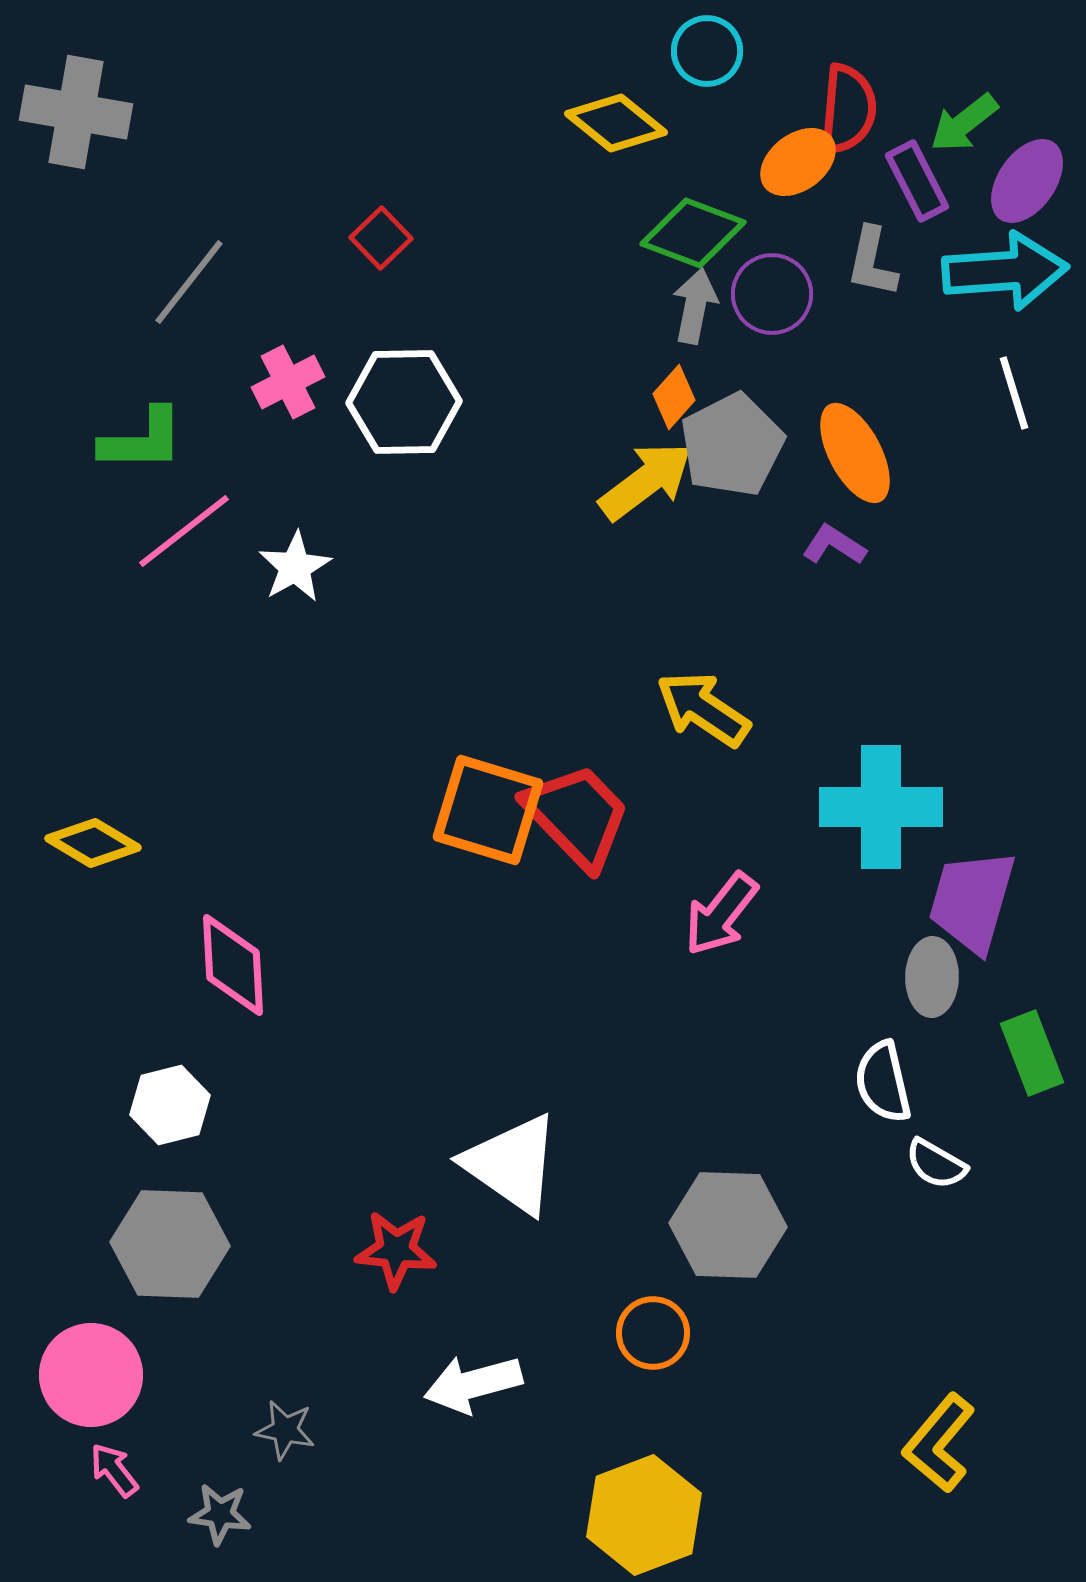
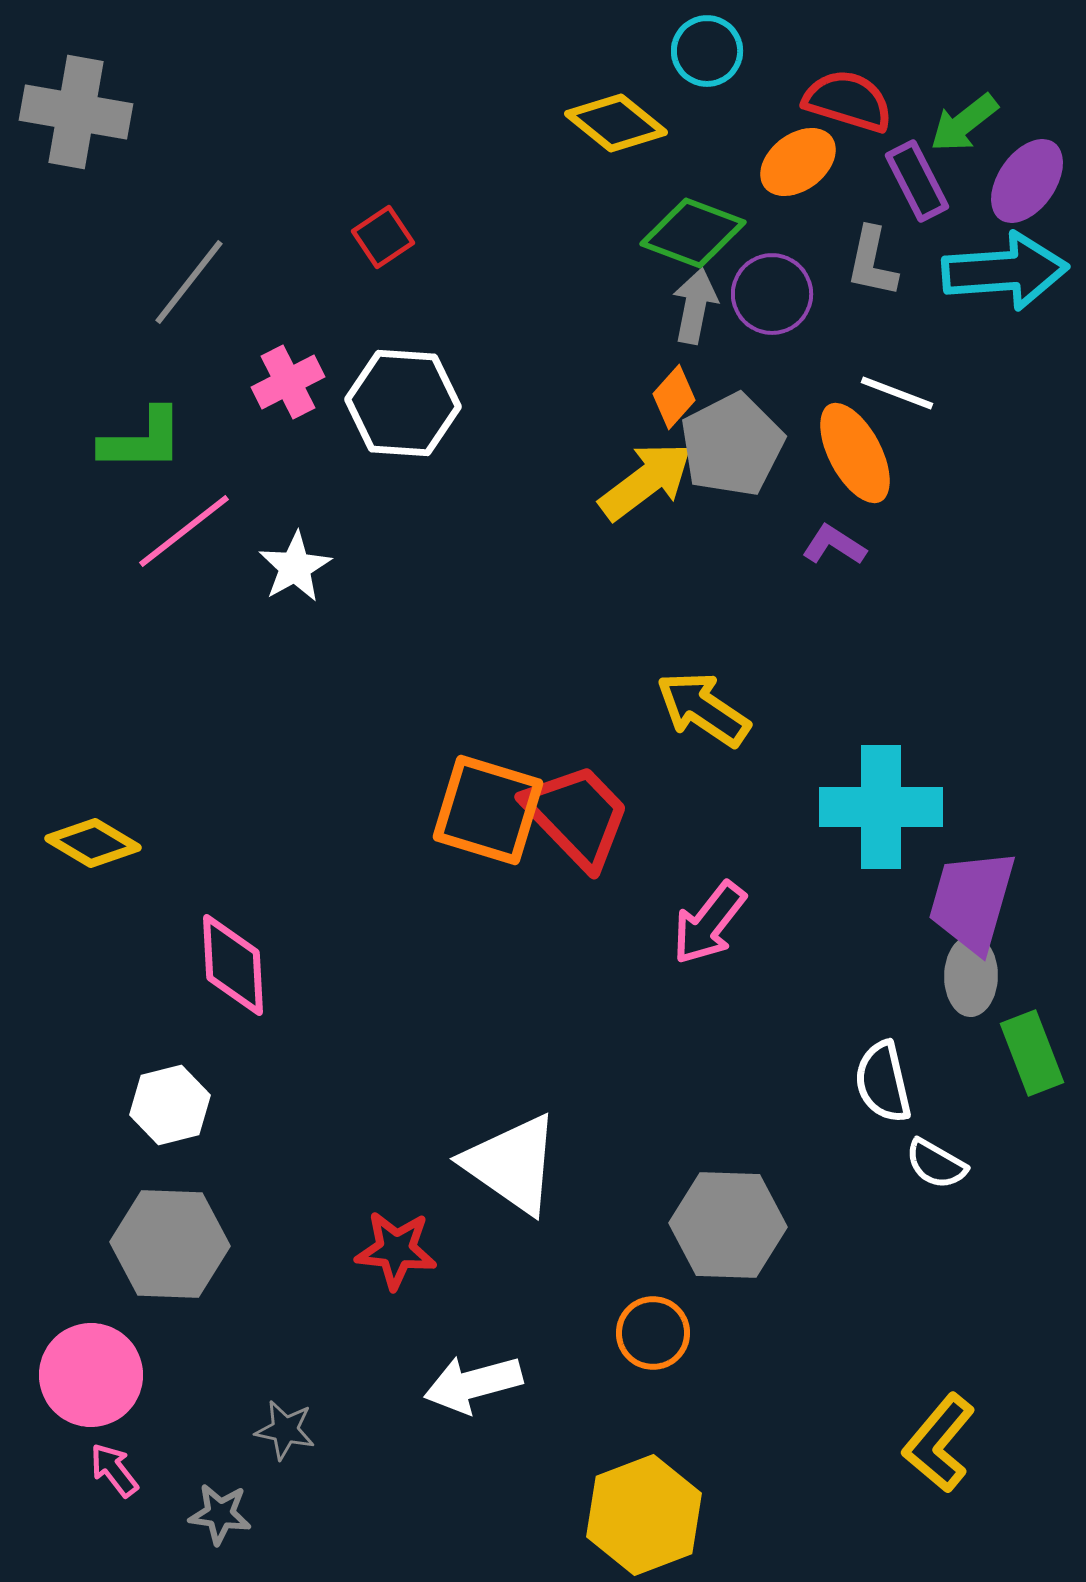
red semicircle at (848, 109): moved 8 px up; rotated 78 degrees counterclockwise
red square at (381, 238): moved 2 px right, 1 px up; rotated 10 degrees clockwise
white line at (1014, 393): moved 117 px left; rotated 52 degrees counterclockwise
white hexagon at (404, 402): moved 1 px left, 1 px down; rotated 5 degrees clockwise
pink arrow at (721, 914): moved 12 px left, 9 px down
gray ellipse at (932, 977): moved 39 px right, 1 px up
